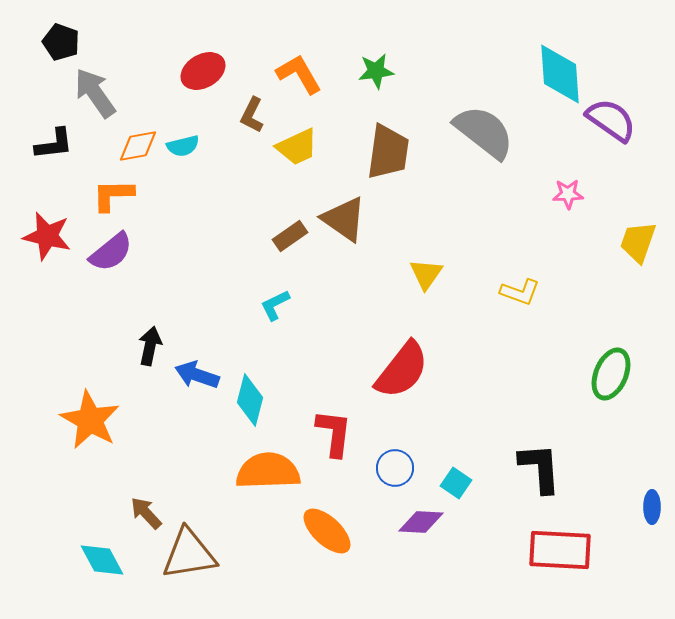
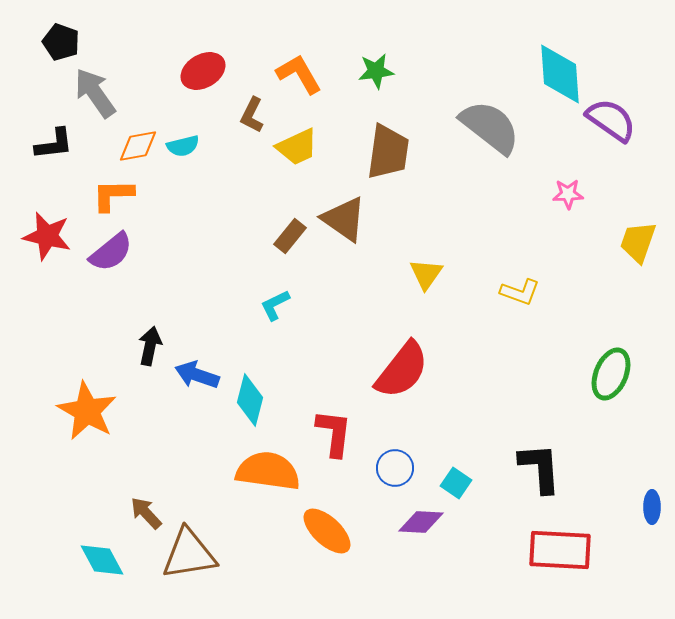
gray semicircle at (484, 132): moved 6 px right, 5 px up
brown rectangle at (290, 236): rotated 16 degrees counterclockwise
orange star at (90, 420): moved 3 px left, 9 px up
orange semicircle at (268, 471): rotated 10 degrees clockwise
